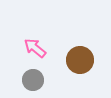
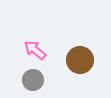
pink arrow: moved 2 px down
